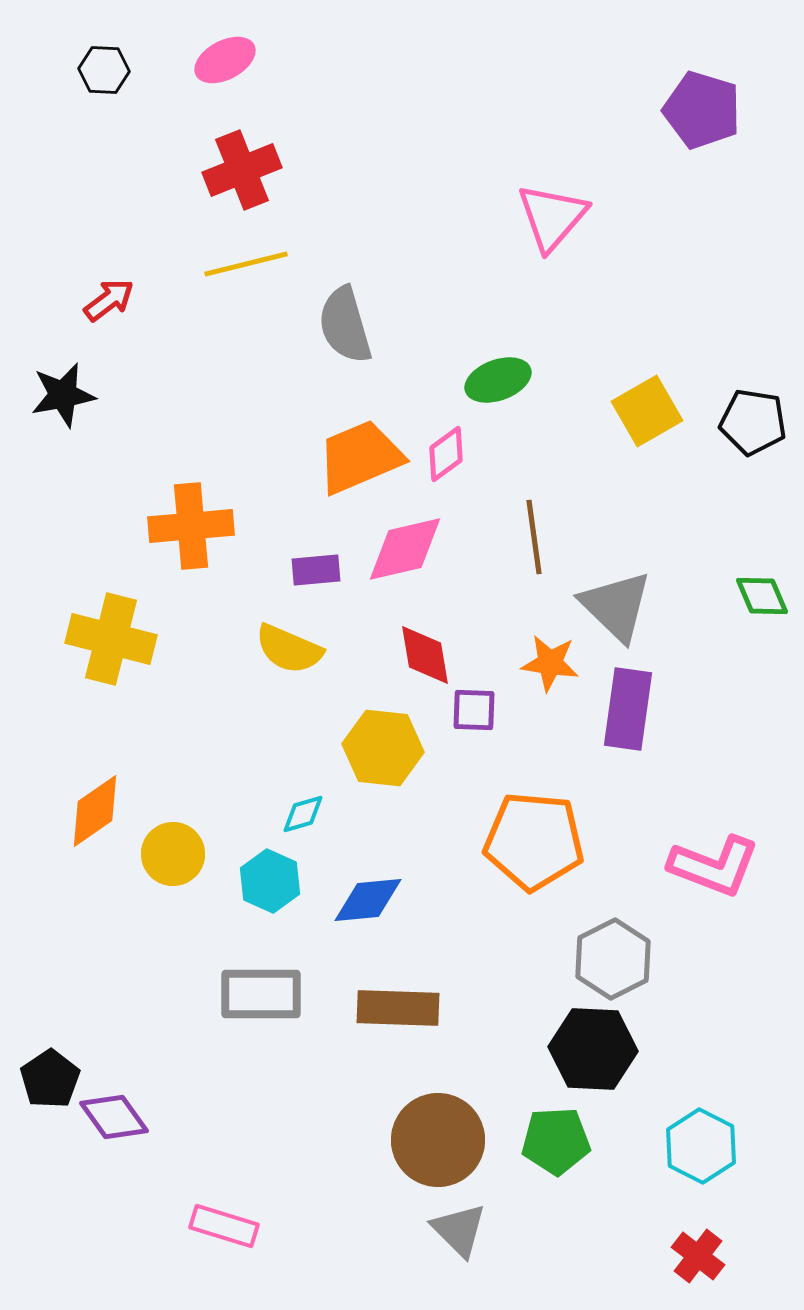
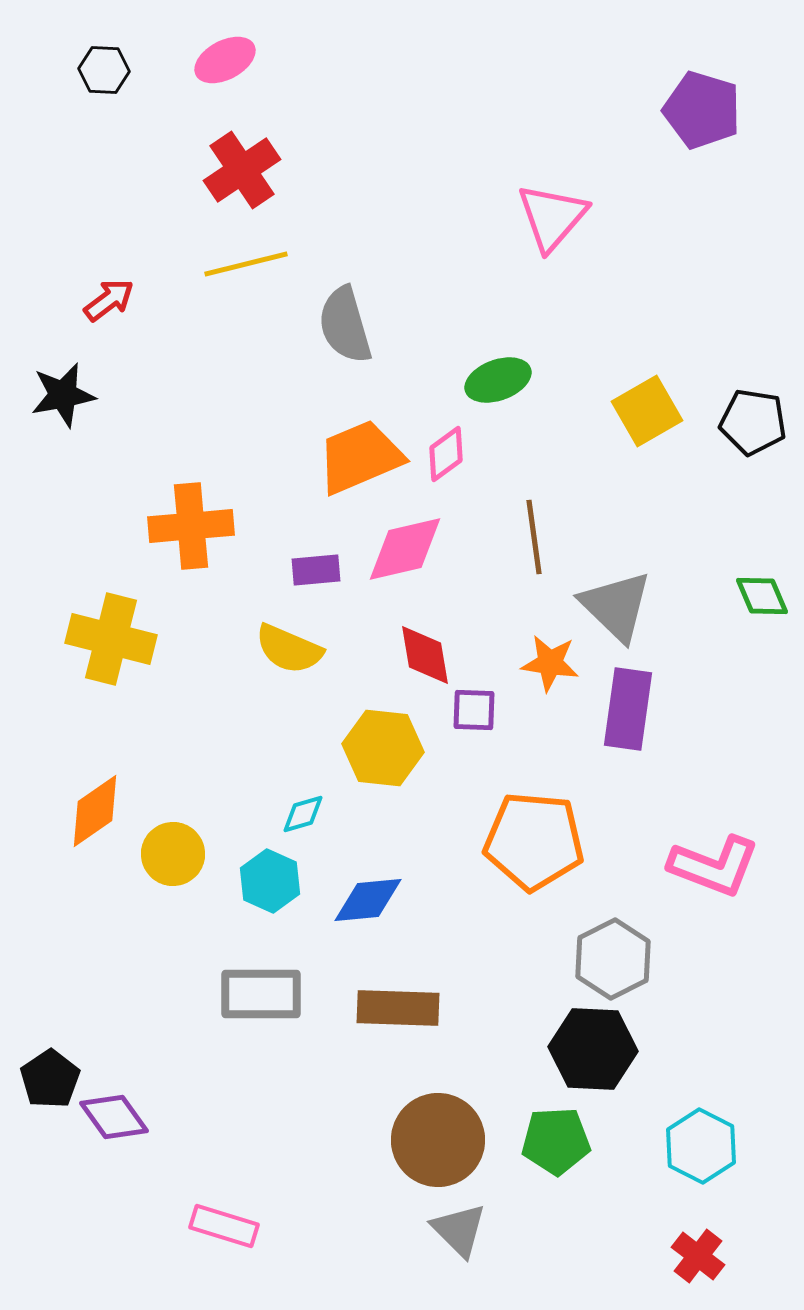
red cross at (242, 170): rotated 12 degrees counterclockwise
